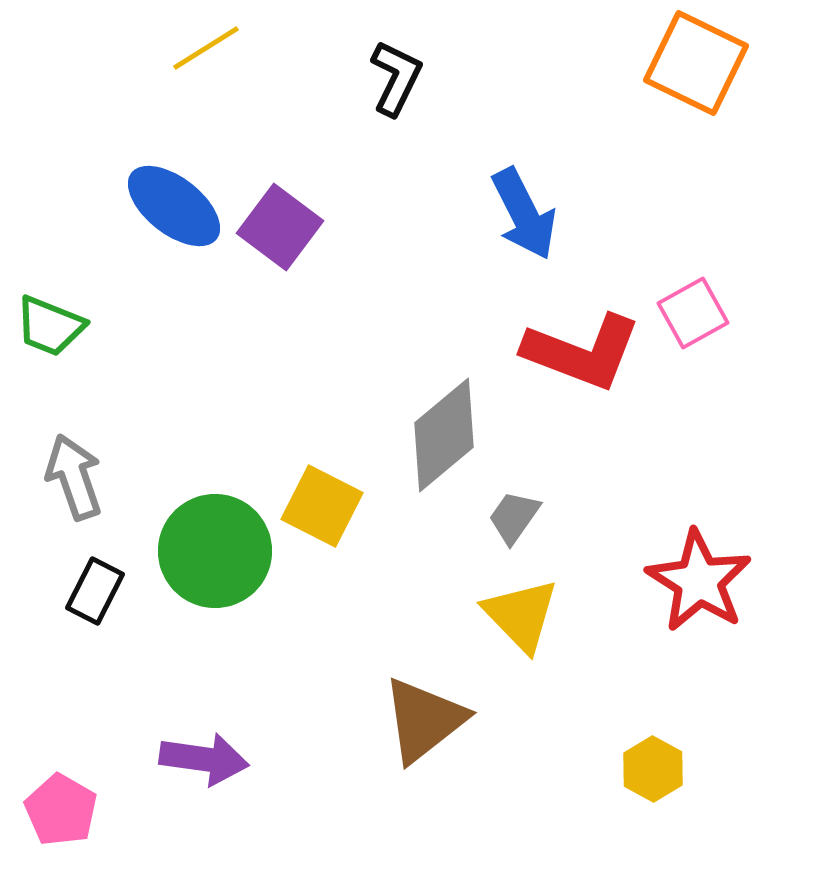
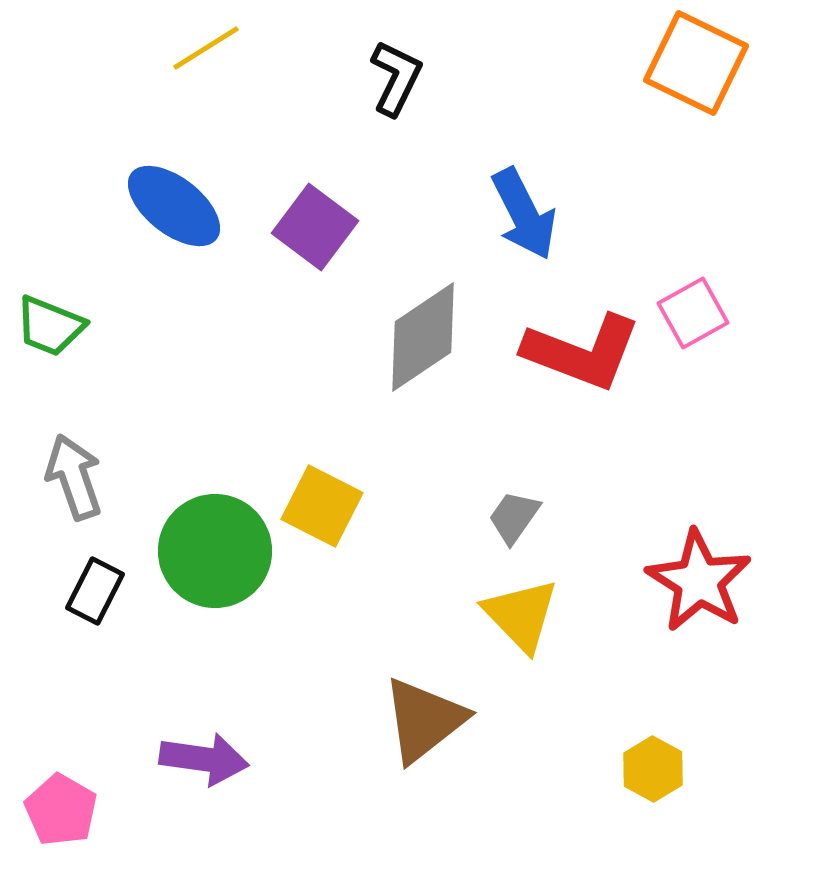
purple square: moved 35 px right
gray diamond: moved 21 px left, 98 px up; rotated 6 degrees clockwise
